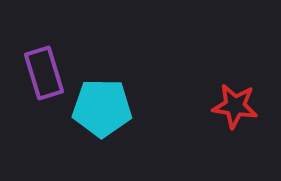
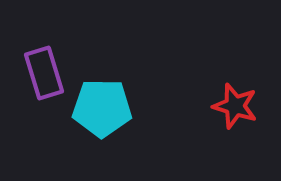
red star: rotated 9 degrees clockwise
